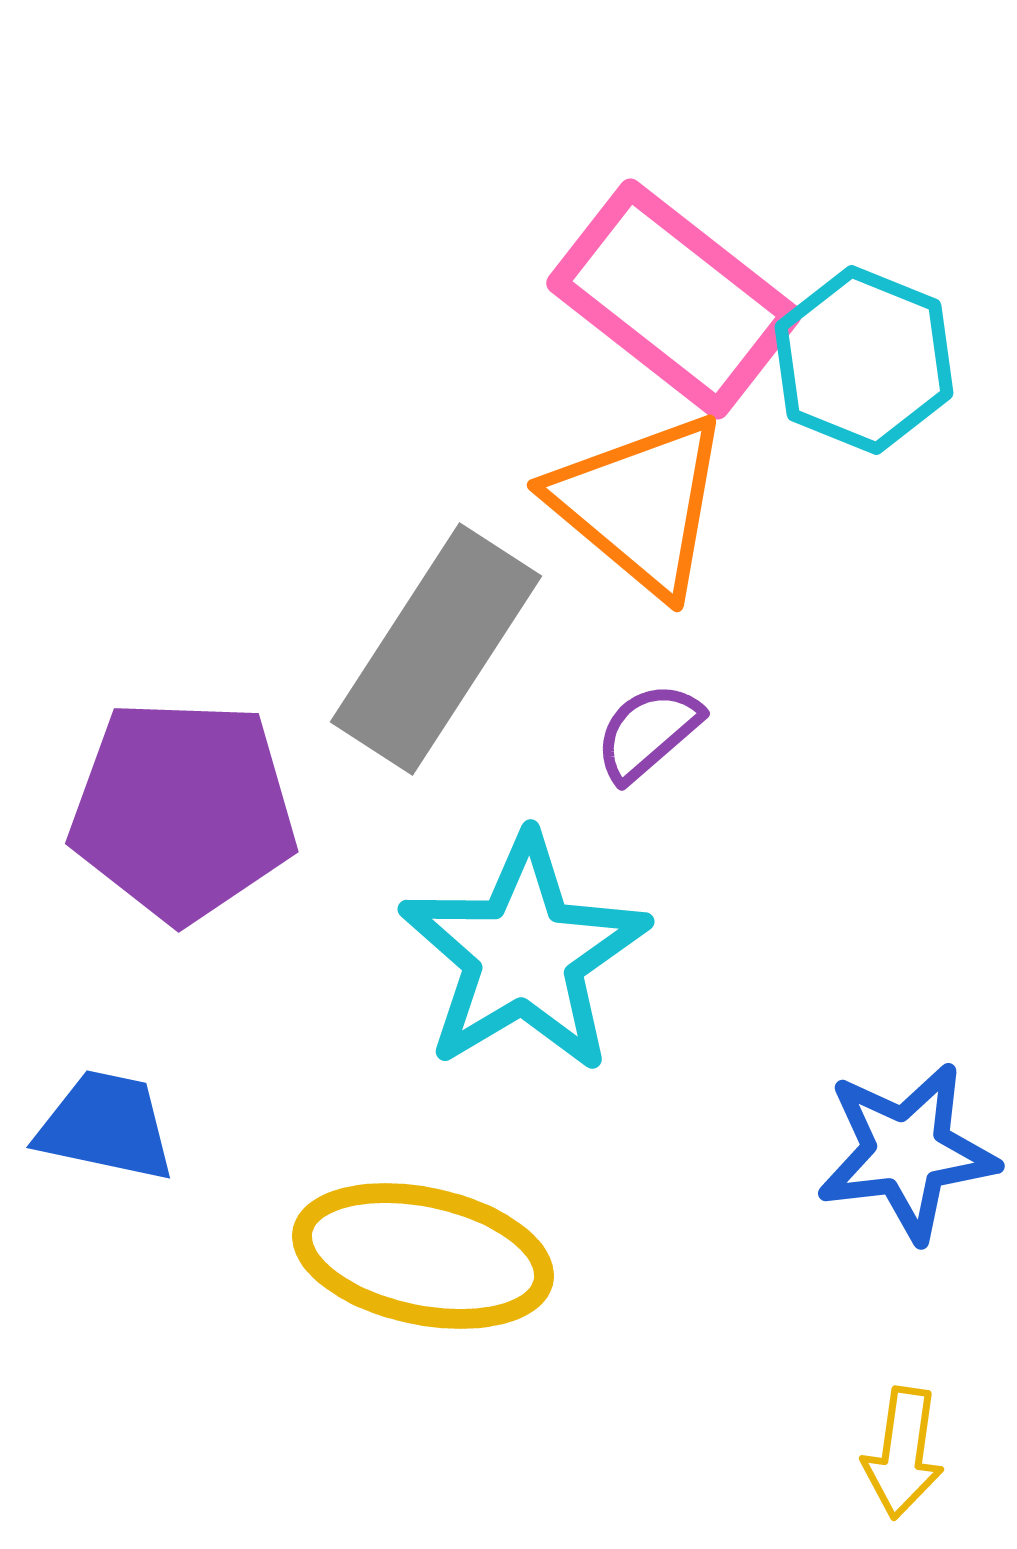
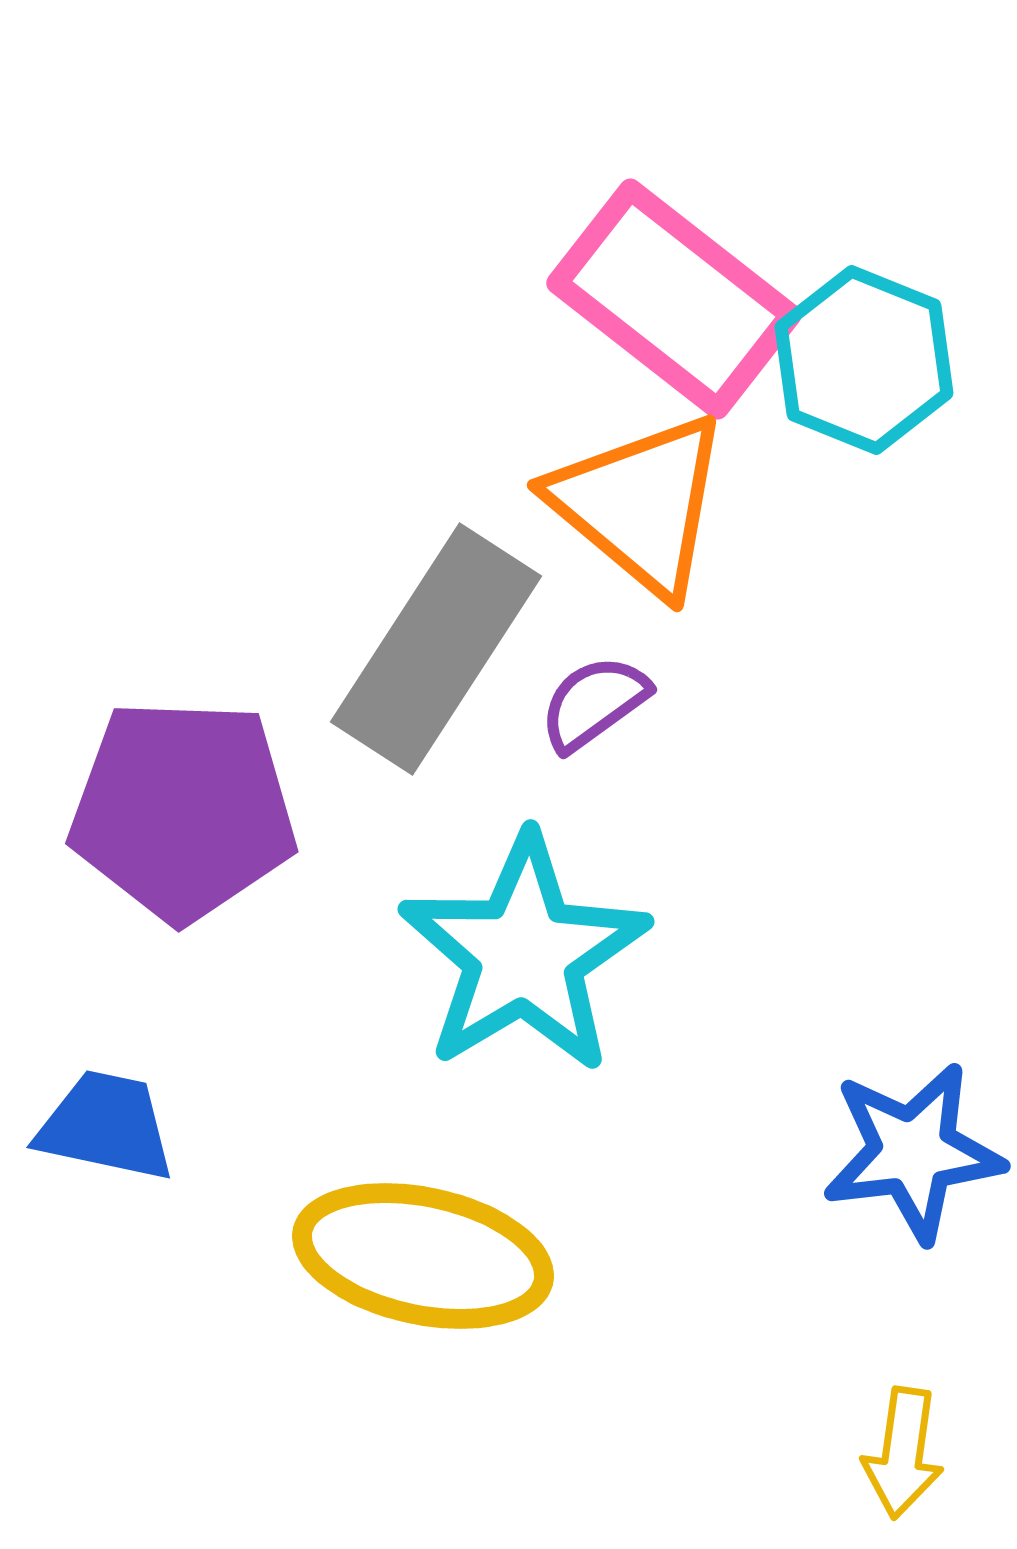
purple semicircle: moved 54 px left, 29 px up; rotated 5 degrees clockwise
blue star: moved 6 px right
